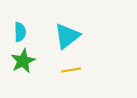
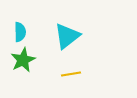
green star: moved 1 px up
yellow line: moved 4 px down
